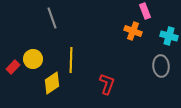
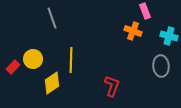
red L-shape: moved 5 px right, 2 px down
